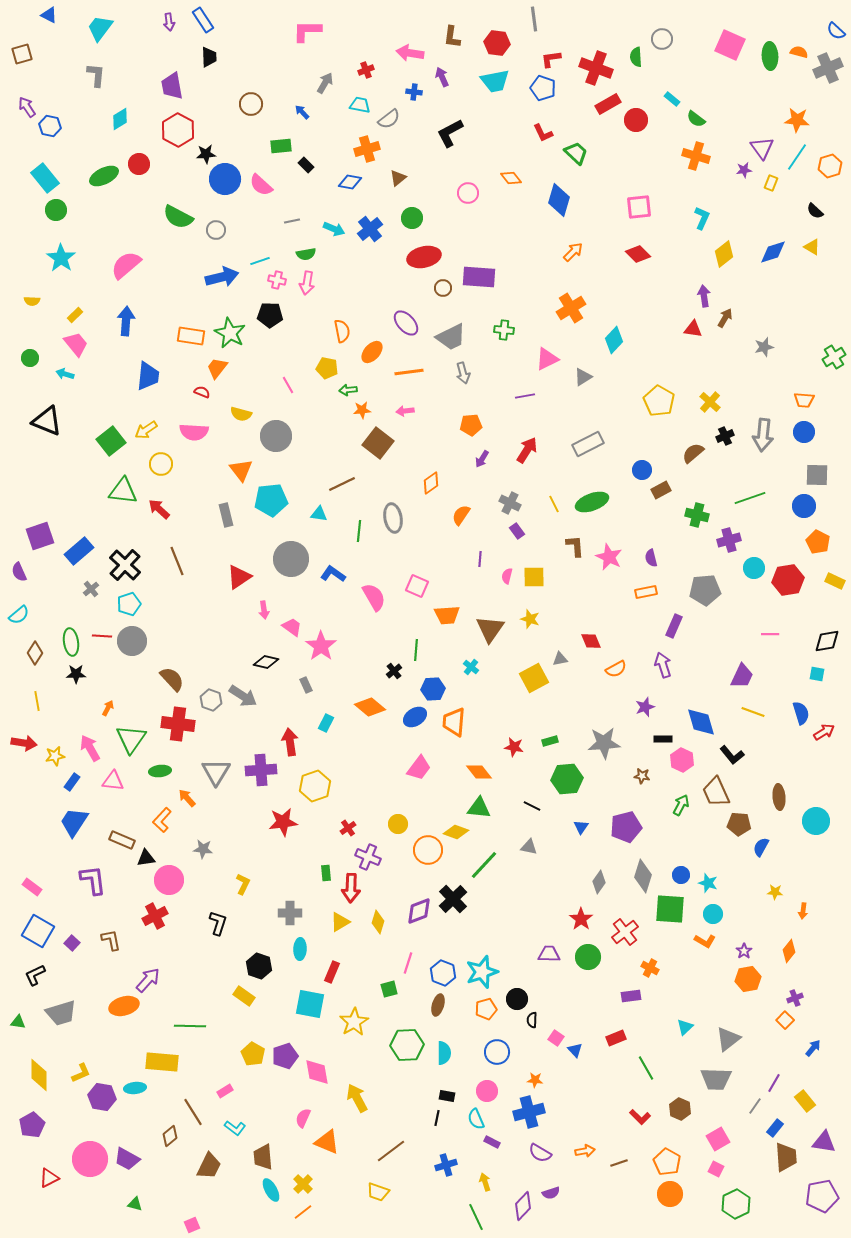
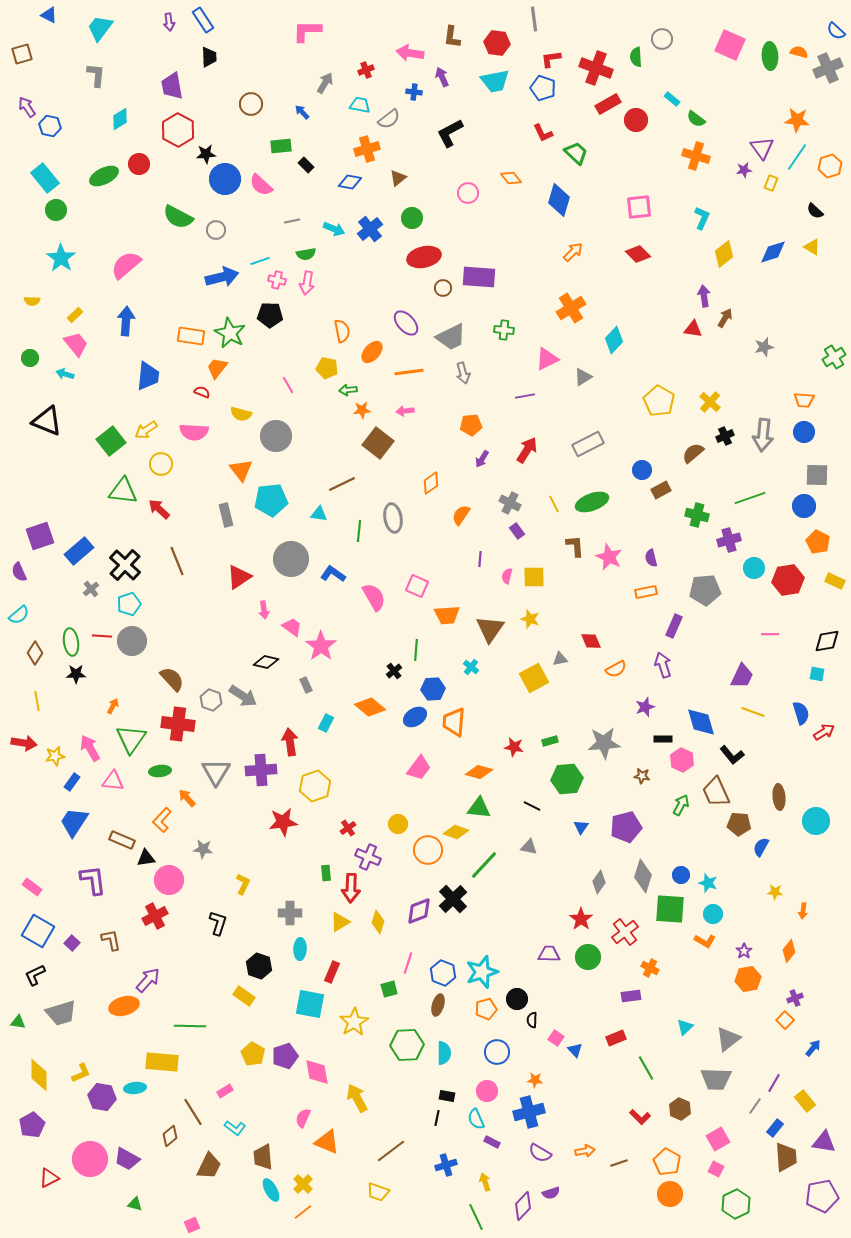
orange arrow at (108, 708): moved 5 px right, 2 px up
orange diamond at (479, 772): rotated 36 degrees counterclockwise
